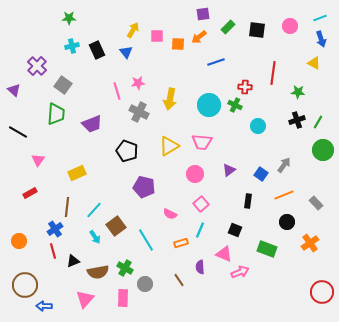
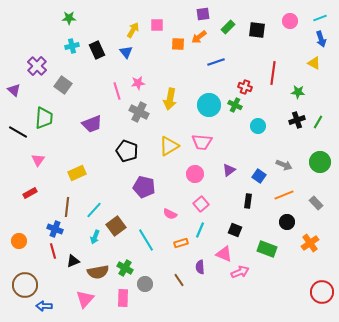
pink circle at (290, 26): moved 5 px up
pink square at (157, 36): moved 11 px up
red cross at (245, 87): rotated 16 degrees clockwise
green trapezoid at (56, 114): moved 12 px left, 4 px down
green circle at (323, 150): moved 3 px left, 12 px down
gray arrow at (284, 165): rotated 77 degrees clockwise
blue square at (261, 174): moved 2 px left, 2 px down
blue cross at (55, 229): rotated 35 degrees counterclockwise
cyan arrow at (95, 237): rotated 56 degrees clockwise
